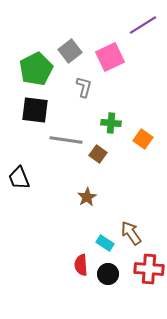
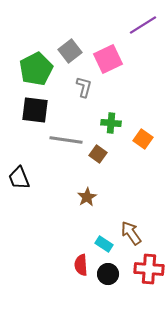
pink square: moved 2 px left, 2 px down
cyan rectangle: moved 1 px left, 1 px down
